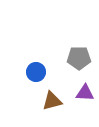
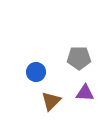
brown triangle: moved 1 px left; rotated 30 degrees counterclockwise
